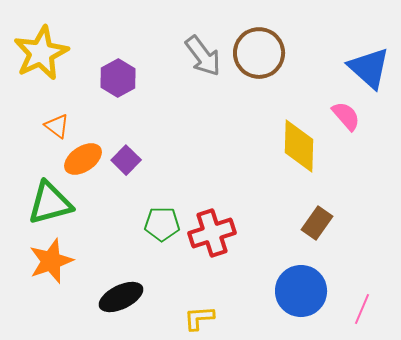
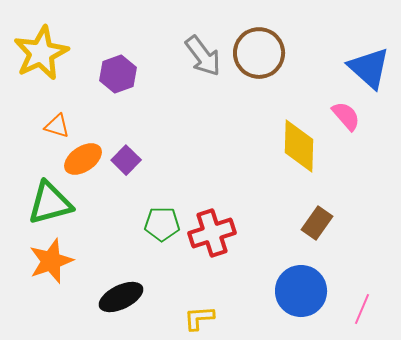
purple hexagon: moved 4 px up; rotated 9 degrees clockwise
orange triangle: rotated 20 degrees counterclockwise
